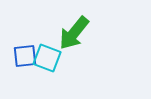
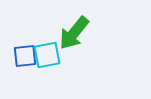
cyan square: moved 3 px up; rotated 32 degrees counterclockwise
